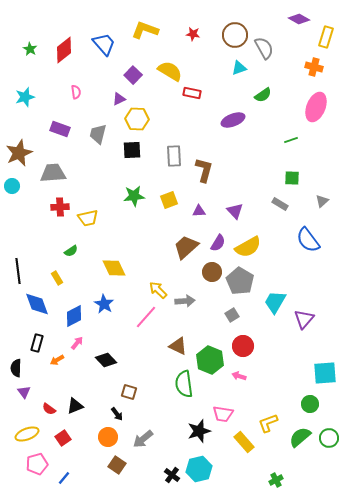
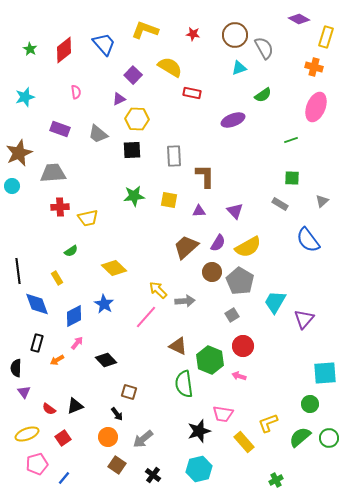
yellow semicircle at (170, 71): moved 4 px up
gray trapezoid at (98, 134): rotated 65 degrees counterclockwise
brown L-shape at (204, 170): moved 1 px right, 6 px down; rotated 15 degrees counterclockwise
yellow square at (169, 200): rotated 30 degrees clockwise
yellow diamond at (114, 268): rotated 20 degrees counterclockwise
black cross at (172, 475): moved 19 px left
